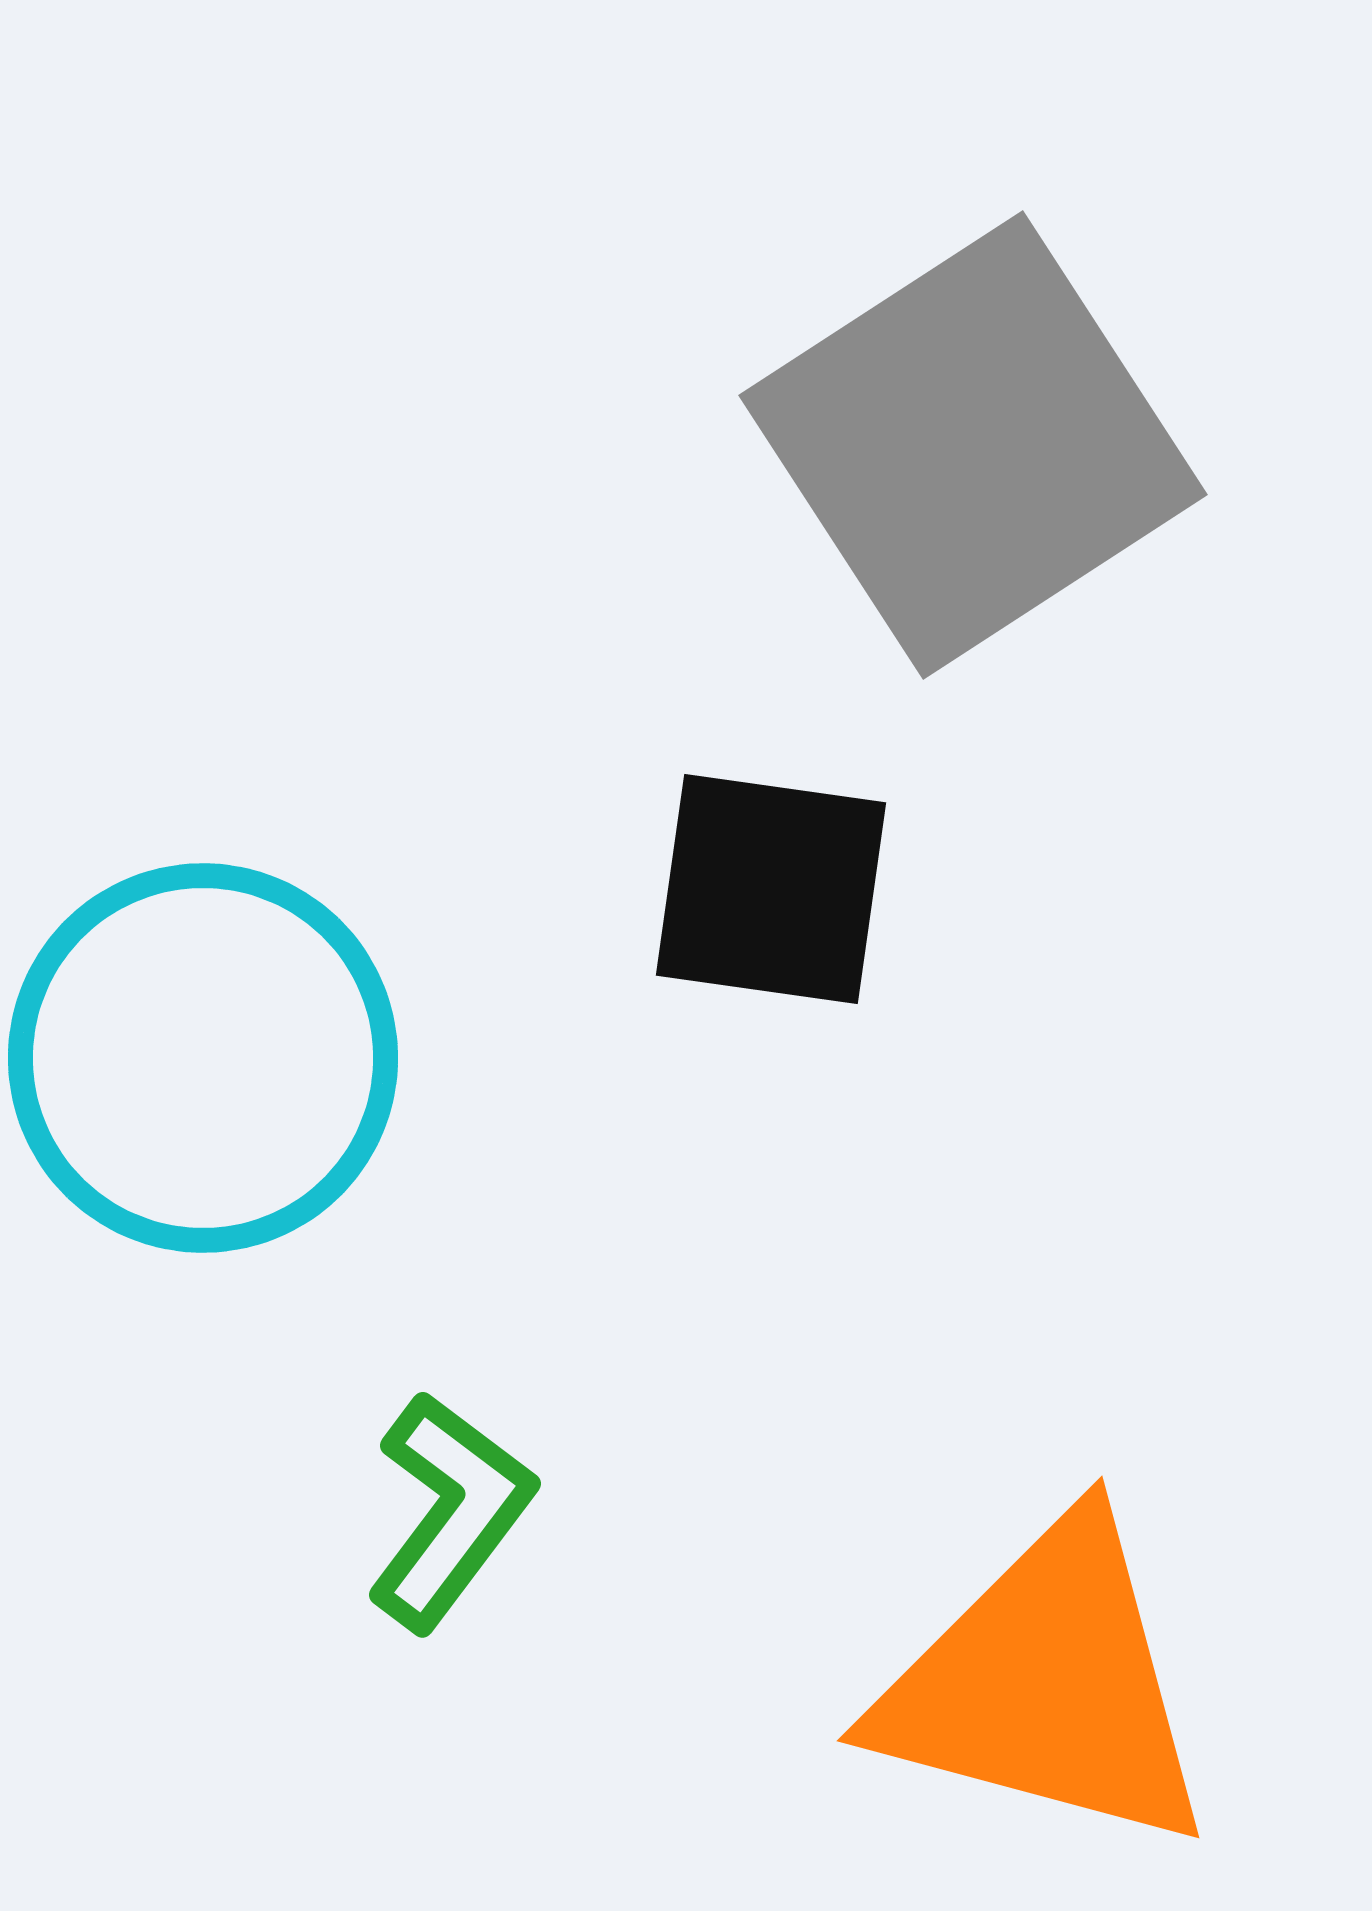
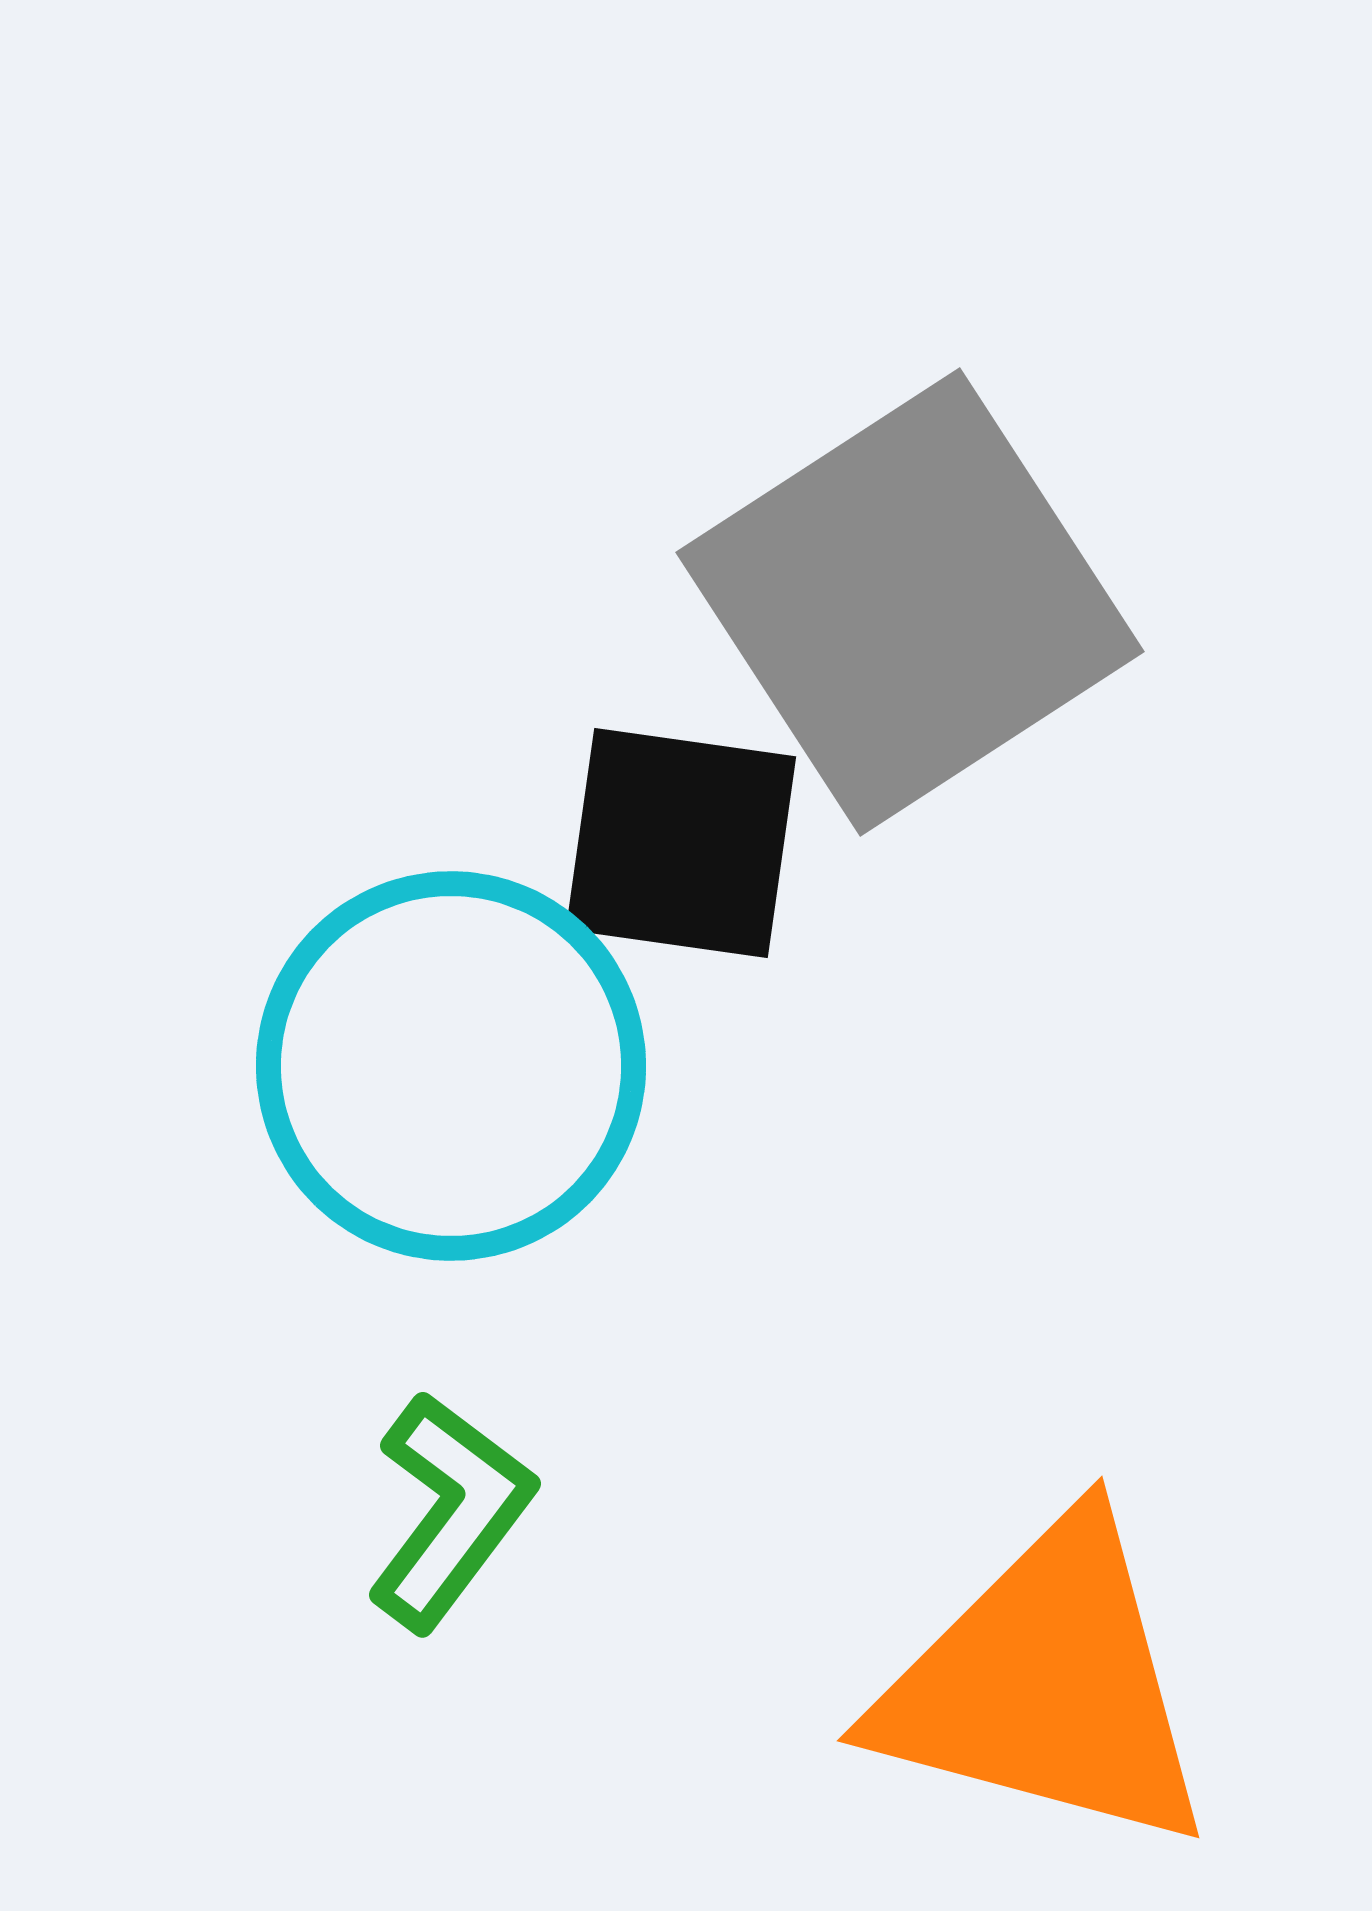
gray square: moved 63 px left, 157 px down
black square: moved 90 px left, 46 px up
cyan circle: moved 248 px right, 8 px down
